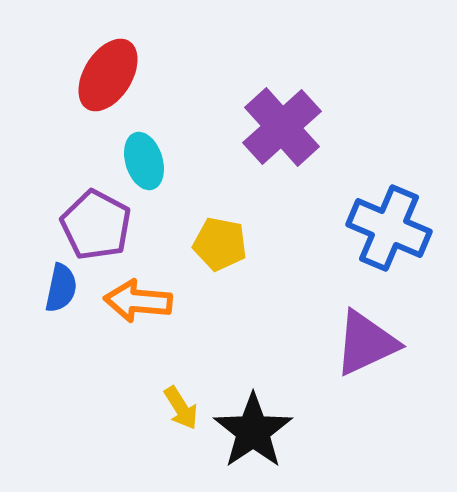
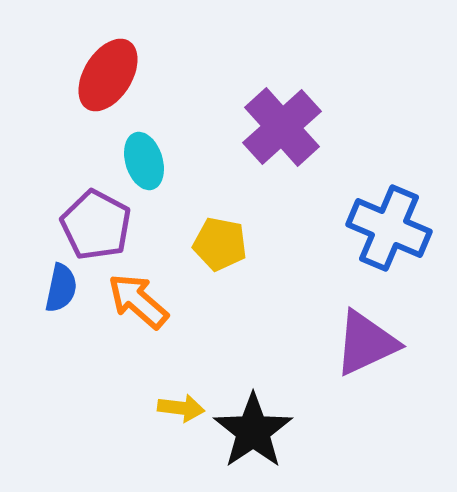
orange arrow: rotated 36 degrees clockwise
yellow arrow: rotated 51 degrees counterclockwise
